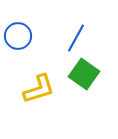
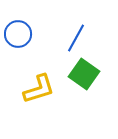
blue circle: moved 2 px up
